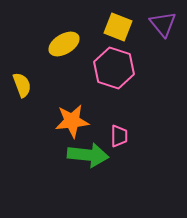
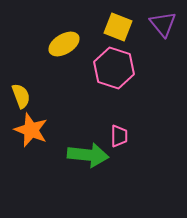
yellow semicircle: moved 1 px left, 11 px down
orange star: moved 41 px left, 9 px down; rotated 28 degrees clockwise
